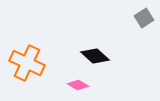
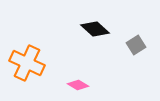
gray square: moved 8 px left, 27 px down
black diamond: moved 27 px up
